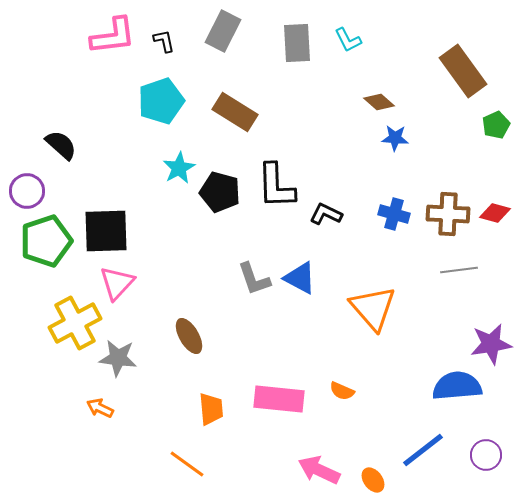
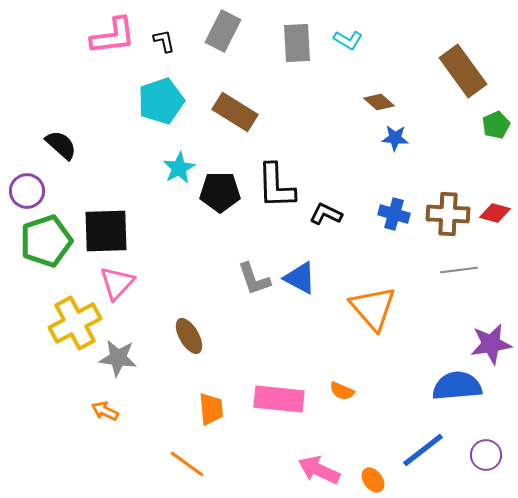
cyan L-shape at (348, 40): rotated 32 degrees counterclockwise
black pentagon at (220, 192): rotated 15 degrees counterclockwise
orange arrow at (100, 408): moved 5 px right, 3 px down
